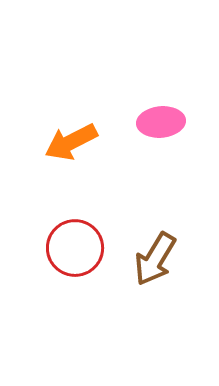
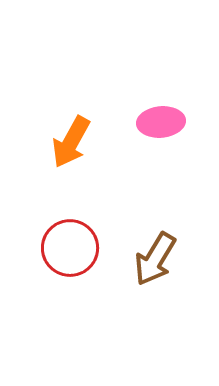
orange arrow: rotated 34 degrees counterclockwise
red circle: moved 5 px left
